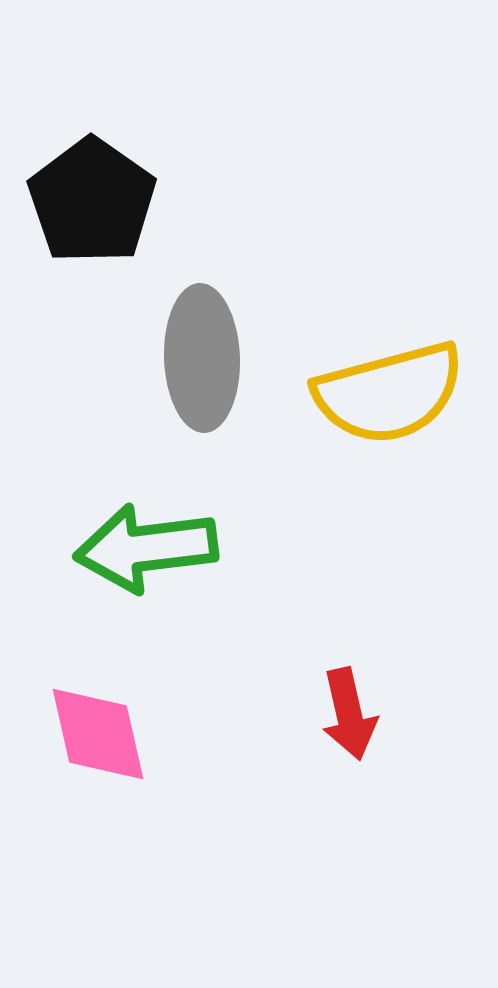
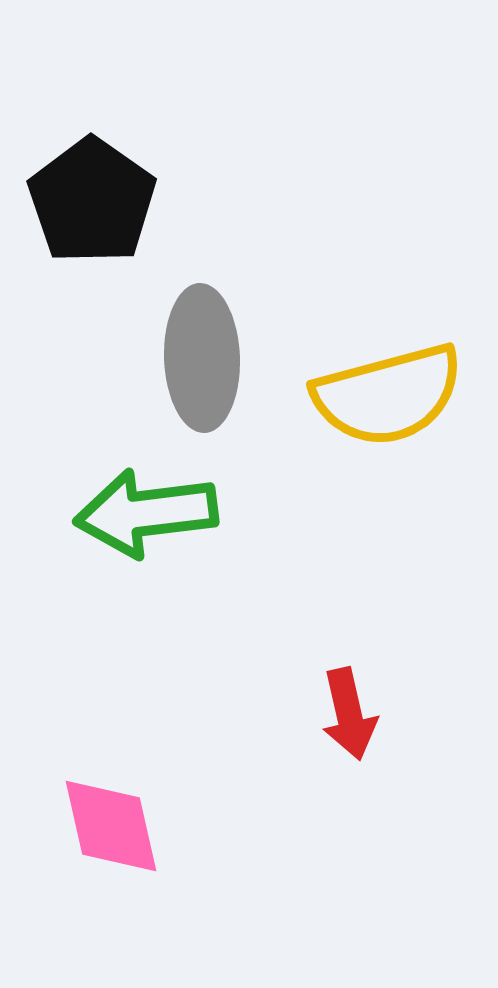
yellow semicircle: moved 1 px left, 2 px down
green arrow: moved 35 px up
pink diamond: moved 13 px right, 92 px down
